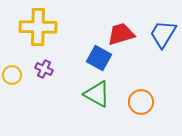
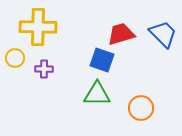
blue trapezoid: rotated 104 degrees clockwise
blue square: moved 3 px right, 2 px down; rotated 10 degrees counterclockwise
purple cross: rotated 24 degrees counterclockwise
yellow circle: moved 3 px right, 17 px up
green triangle: rotated 28 degrees counterclockwise
orange circle: moved 6 px down
